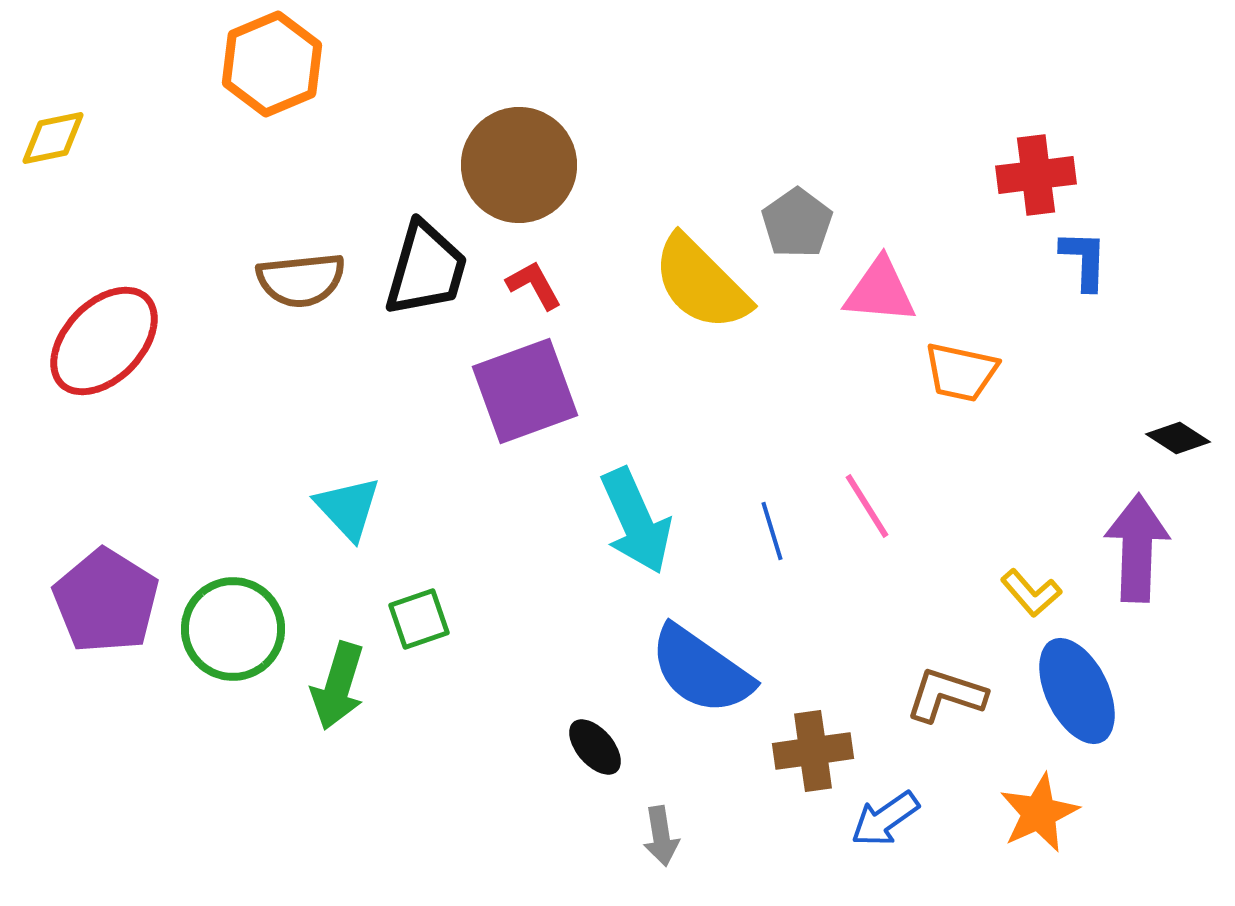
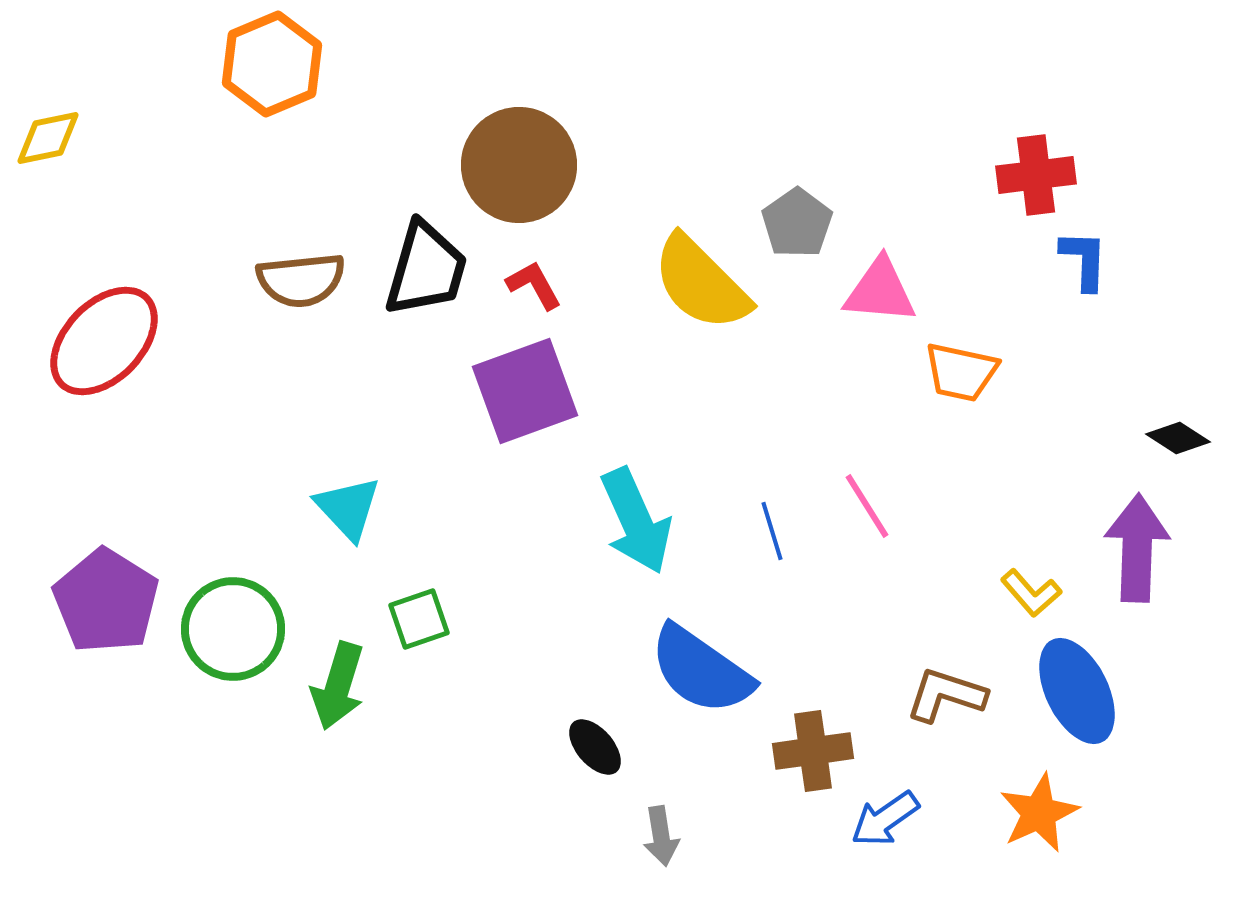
yellow diamond: moved 5 px left
